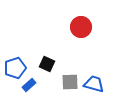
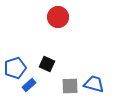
red circle: moved 23 px left, 10 px up
gray square: moved 4 px down
